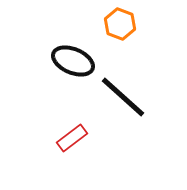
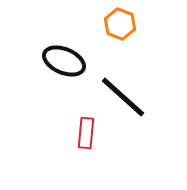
black ellipse: moved 9 px left
red rectangle: moved 14 px right, 5 px up; rotated 48 degrees counterclockwise
